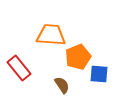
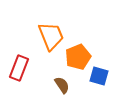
orange trapezoid: moved 1 px down; rotated 64 degrees clockwise
red rectangle: rotated 60 degrees clockwise
blue square: moved 2 px down; rotated 12 degrees clockwise
